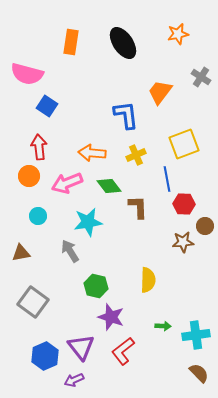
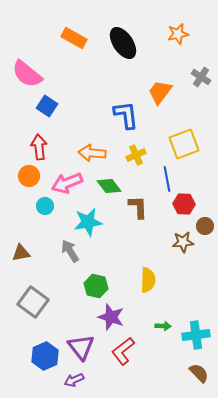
orange rectangle: moved 3 px right, 4 px up; rotated 70 degrees counterclockwise
pink semicircle: rotated 24 degrees clockwise
cyan circle: moved 7 px right, 10 px up
